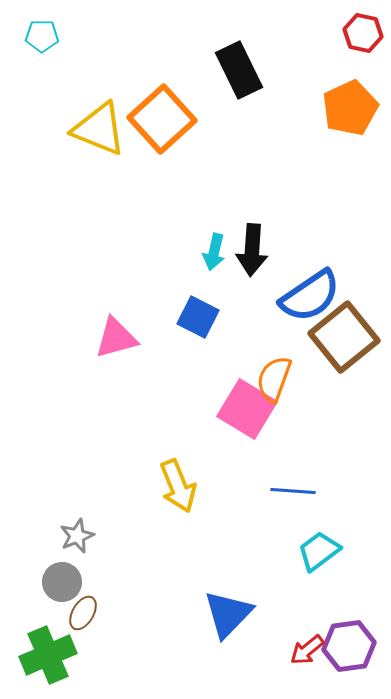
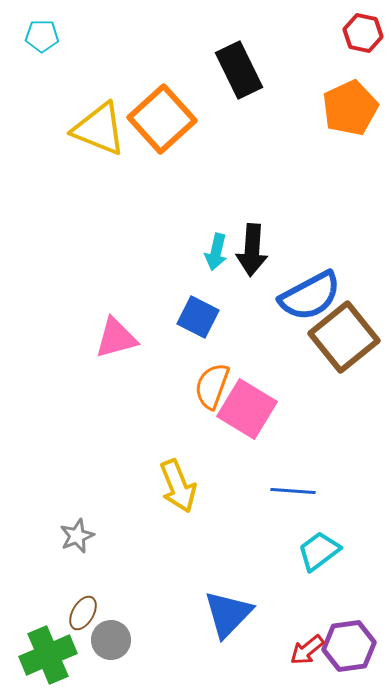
cyan arrow: moved 2 px right
blue semicircle: rotated 6 degrees clockwise
orange semicircle: moved 62 px left, 7 px down
gray circle: moved 49 px right, 58 px down
